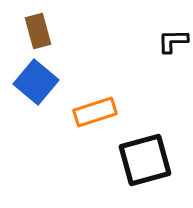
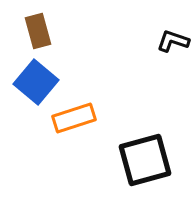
black L-shape: rotated 20 degrees clockwise
orange rectangle: moved 21 px left, 6 px down
